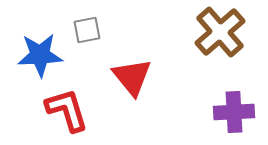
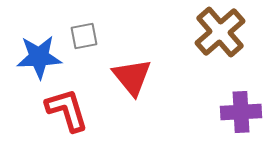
gray square: moved 3 px left, 6 px down
blue star: moved 1 px left, 2 px down
purple cross: moved 7 px right
